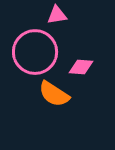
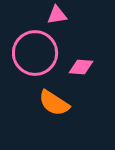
pink circle: moved 1 px down
orange semicircle: moved 9 px down
